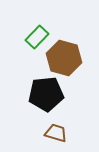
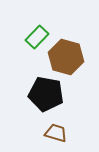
brown hexagon: moved 2 px right, 1 px up
black pentagon: rotated 16 degrees clockwise
